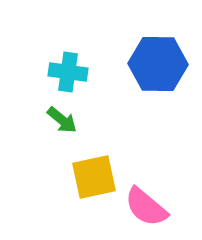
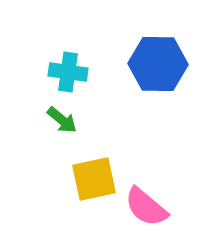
yellow square: moved 2 px down
